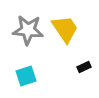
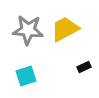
yellow trapezoid: rotated 84 degrees counterclockwise
